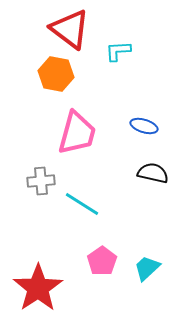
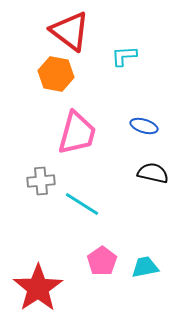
red triangle: moved 2 px down
cyan L-shape: moved 6 px right, 5 px down
cyan trapezoid: moved 2 px left, 1 px up; rotated 32 degrees clockwise
